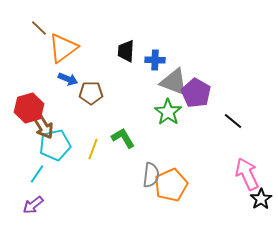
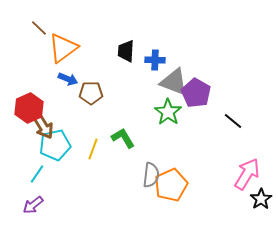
red hexagon: rotated 8 degrees counterclockwise
pink arrow: rotated 56 degrees clockwise
